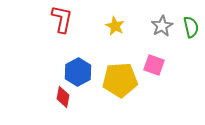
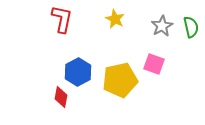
yellow star: moved 7 px up
pink square: moved 1 px up
yellow pentagon: rotated 8 degrees counterclockwise
red diamond: moved 2 px left
